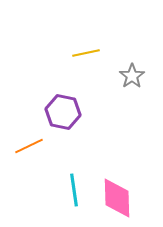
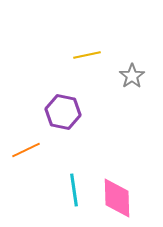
yellow line: moved 1 px right, 2 px down
orange line: moved 3 px left, 4 px down
